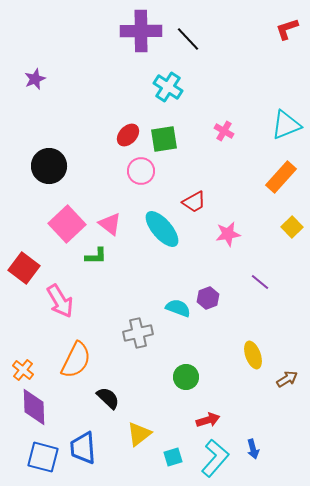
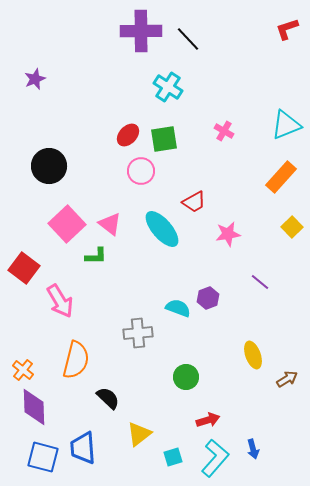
gray cross: rotated 8 degrees clockwise
orange semicircle: rotated 12 degrees counterclockwise
